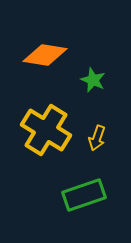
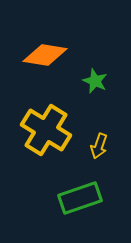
green star: moved 2 px right, 1 px down
yellow arrow: moved 2 px right, 8 px down
green rectangle: moved 4 px left, 3 px down
